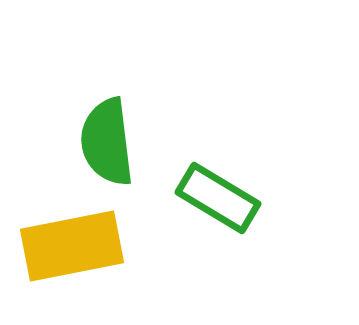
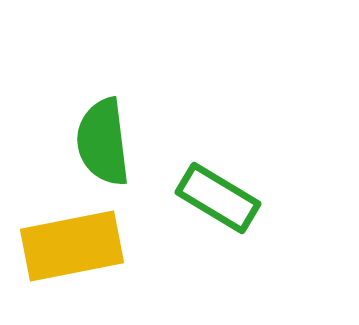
green semicircle: moved 4 px left
